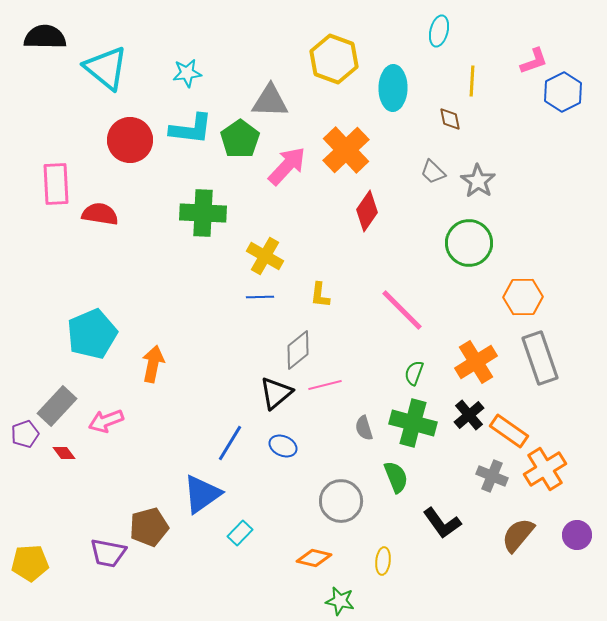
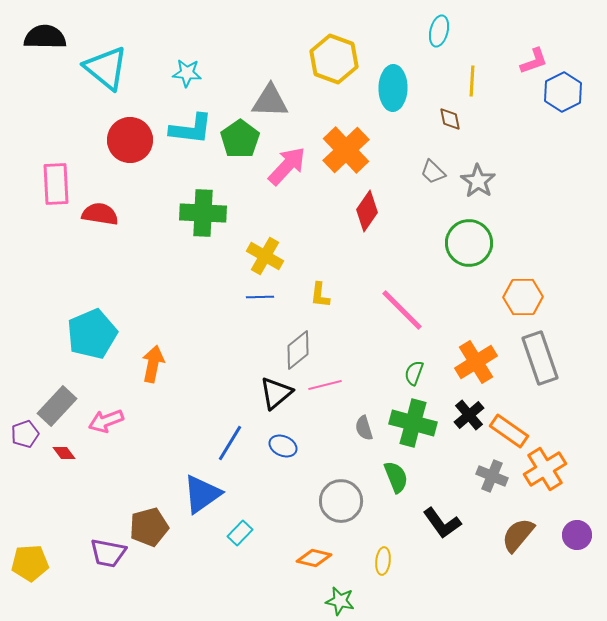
cyan star at (187, 73): rotated 12 degrees clockwise
